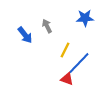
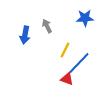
blue arrow: rotated 48 degrees clockwise
